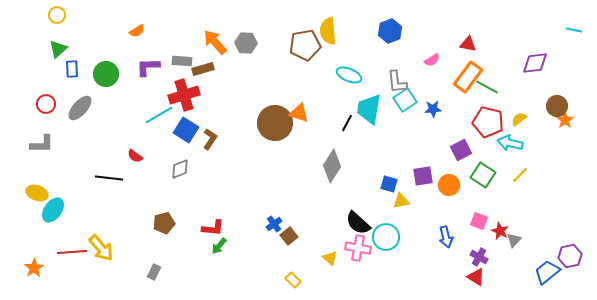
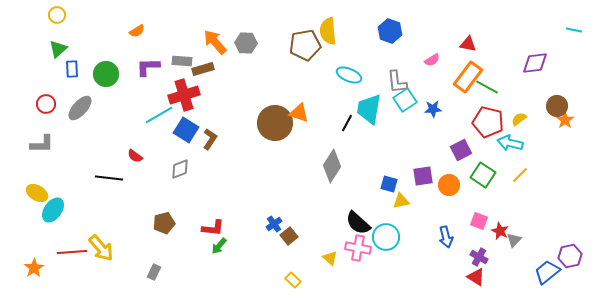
blue hexagon at (390, 31): rotated 20 degrees counterclockwise
yellow ellipse at (37, 193): rotated 10 degrees clockwise
